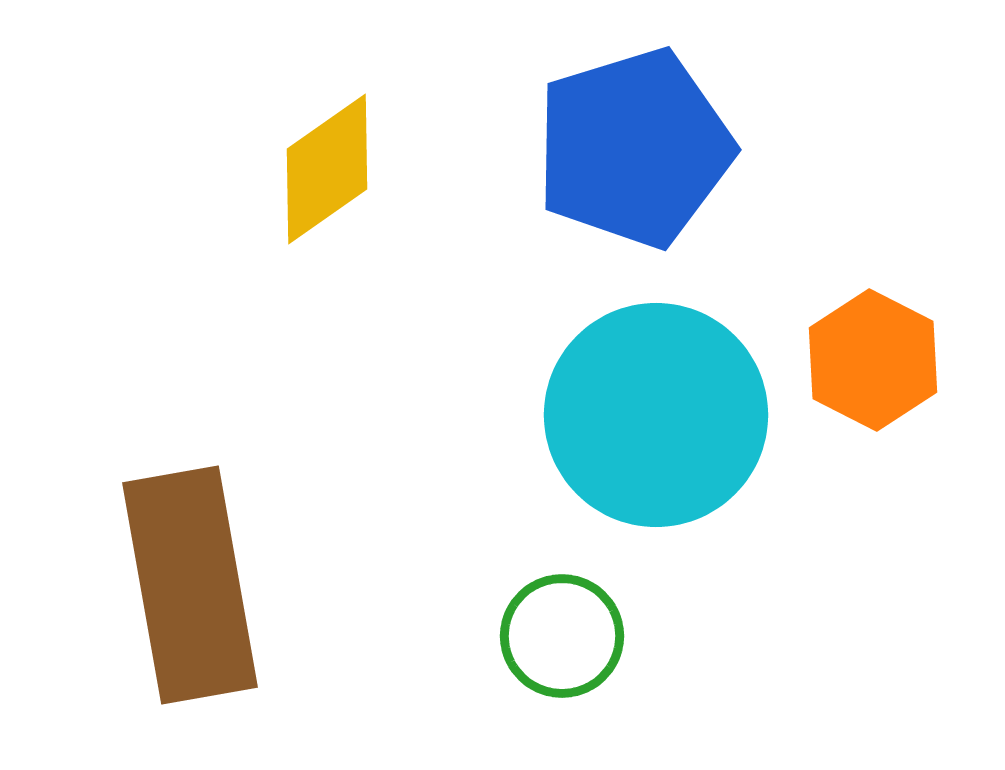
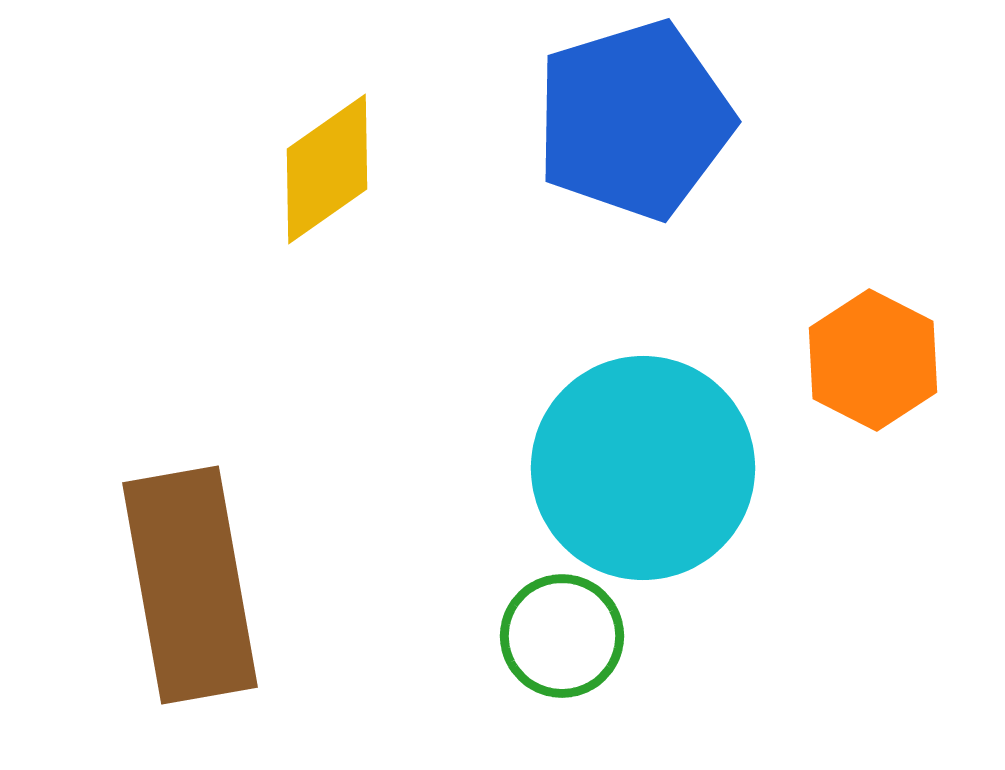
blue pentagon: moved 28 px up
cyan circle: moved 13 px left, 53 px down
